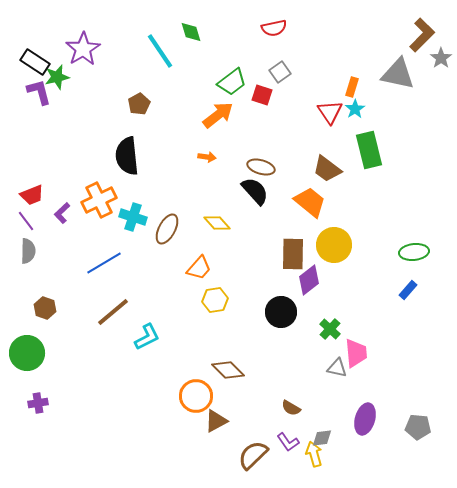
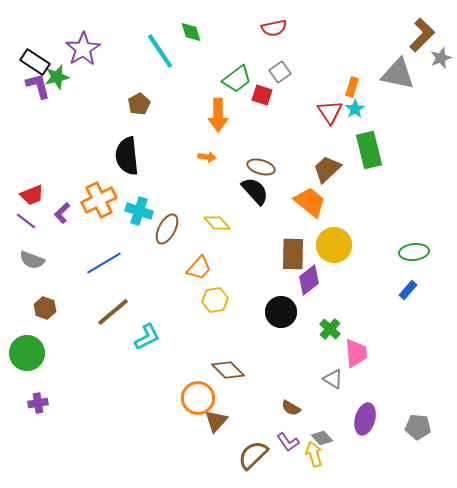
gray star at (441, 58): rotated 15 degrees clockwise
green trapezoid at (232, 82): moved 5 px right, 3 px up
purple L-shape at (39, 92): moved 1 px left, 6 px up
orange arrow at (218, 115): rotated 128 degrees clockwise
brown trapezoid at (327, 169): rotated 100 degrees clockwise
cyan cross at (133, 217): moved 6 px right, 6 px up
purple line at (26, 221): rotated 15 degrees counterclockwise
gray semicircle at (28, 251): moved 4 px right, 9 px down; rotated 110 degrees clockwise
gray triangle at (337, 368): moved 4 px left, 11 px down; rotated 20 degrees clockwise
orange circle at (196, 396): moved 2 px right, 2 px down
brown triangle at (216, 421): rotated 20 degrees counterclockwise
gray diamond at (322, 438): rotated 55 degrees clockwise
